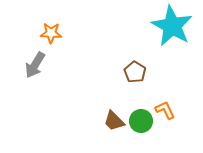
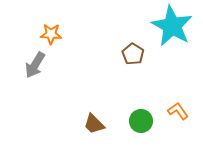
orange star: moved 1 px down
brown pentagon: moved 2 px left, 18 px up
orange L-shape: moved 13 px right, 1 px down; rotated 10 degrees counterclockwise
brown trapezoid: moved 20 px left, 3 px down
